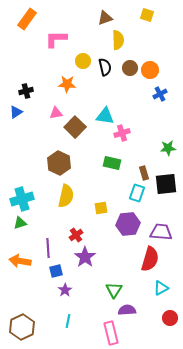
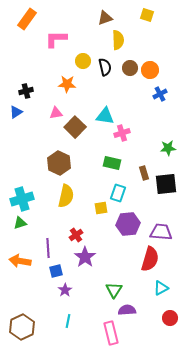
cyan rectangle at (137, 193): moved 19 px left
